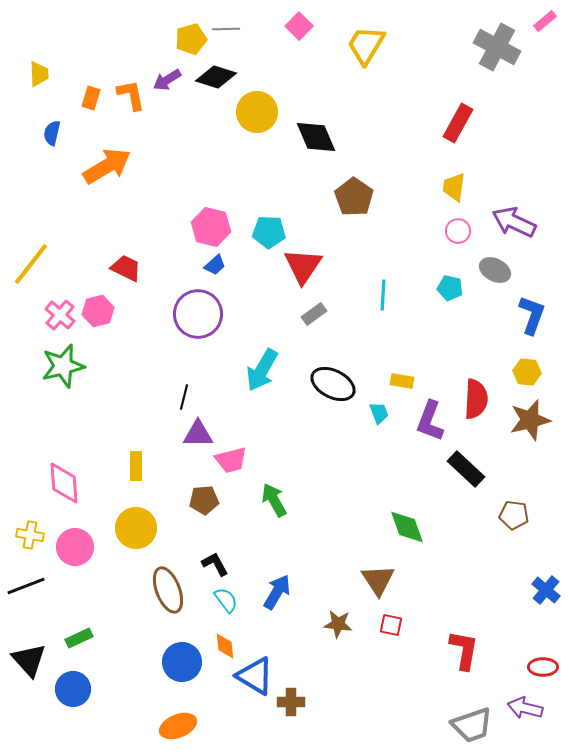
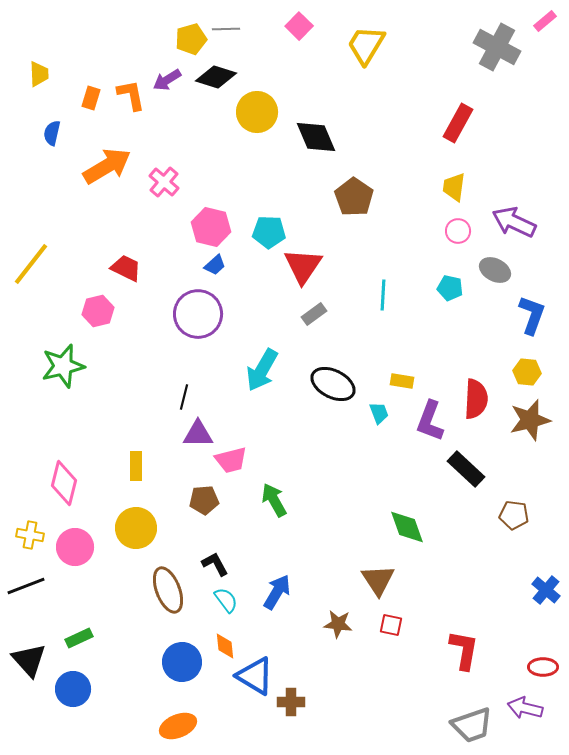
pink cross at (60, 315): moved 104 px right, 133 px up
pink diamond at (64, 483): rotated 18 degrees clockwise
